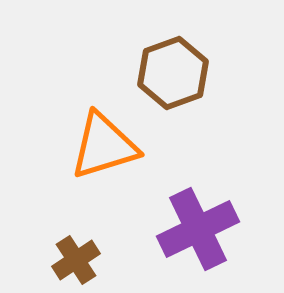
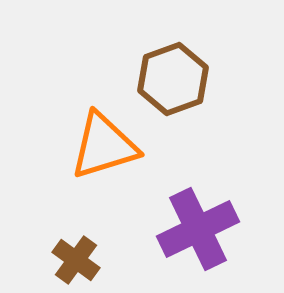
brown hexagon: moved 6 px down
brown cross: rotated 21 degrees counterclockwise
